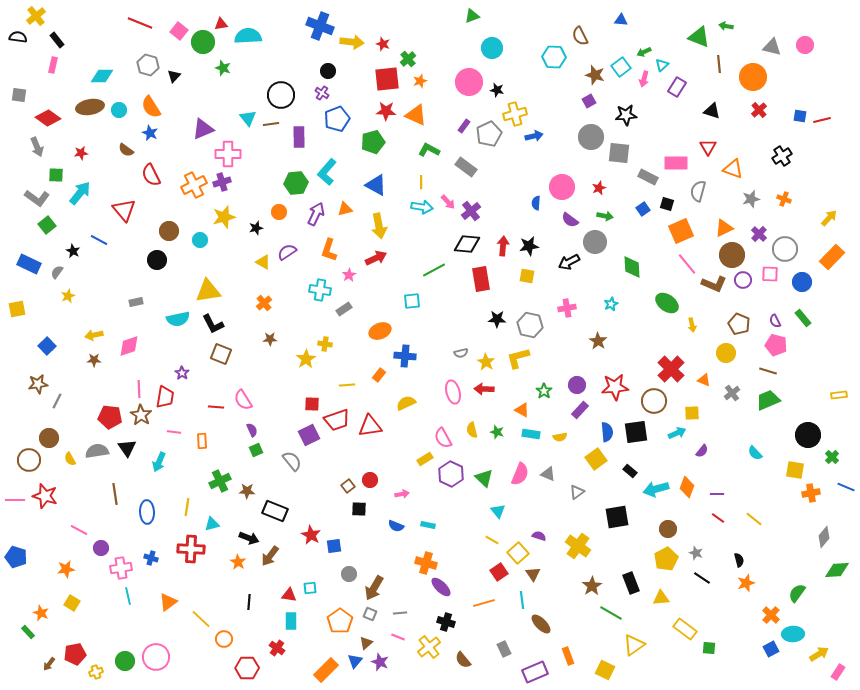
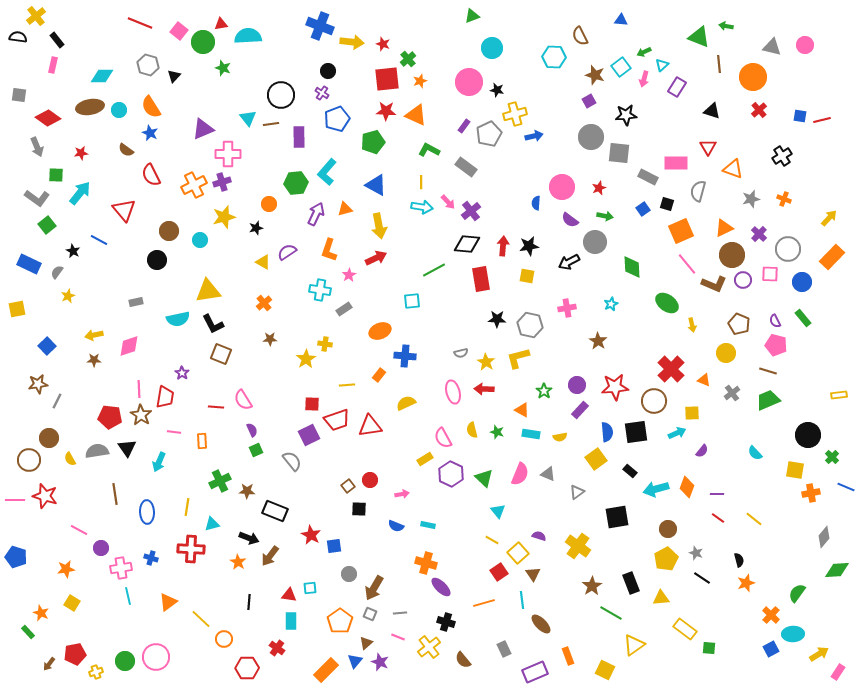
orange circle at (279, 212): moved 10 px left, 8 px up
gray circle at (785, 249): moved 3 px right
